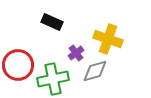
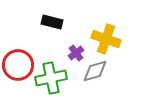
black rectangle: rotated 10 degrees counterclockwise
yellow cross: moved 2 px left
green cross: moved 2 px left, 1 px up
